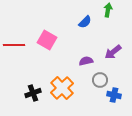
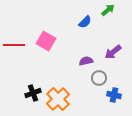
green arrow: rotated 40 degrees clockwise
pink square: moved 1 px left, 1 px down
gray circle: moved 1 px left, 2 px up
orange cross: moved 4 px left, 11 px down
